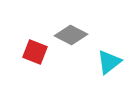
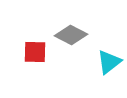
red square: rotated 20 degrees counterclockwise
